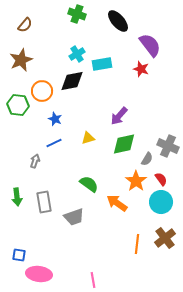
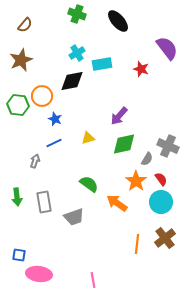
purple semicircle: moved 17 px right, 3 px down
cyan cross: moved 1 px up
orange circle: moved 5 px down
